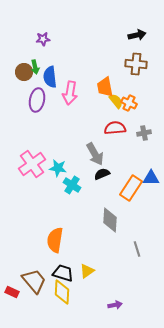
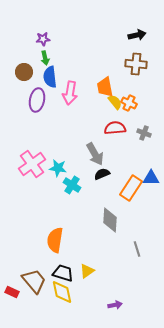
green arrow: moved 10 px right, 9 px up
yellow semicircle: moved 1 px left, 1 px down
gray cross: rotated 32 degrees clockwise
yellow diamond: rotated 15 degrees counterclockwise
